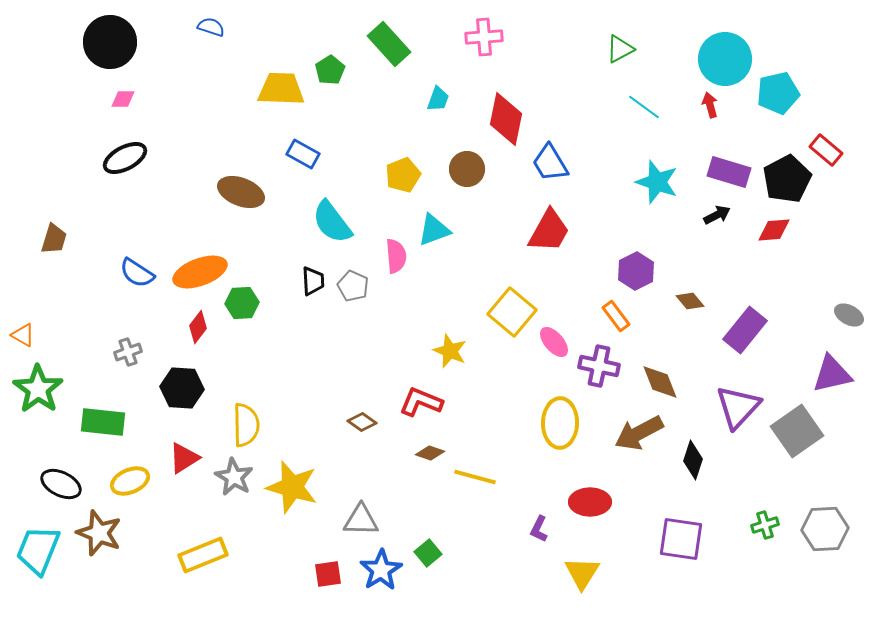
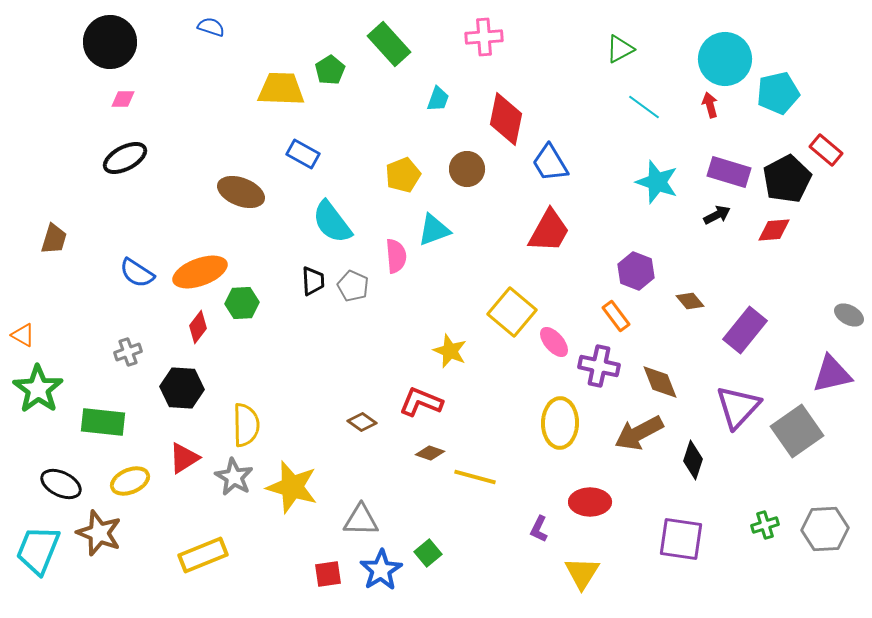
purple hexagon at (636, 271): rotated 12 degrees counterclockwise
